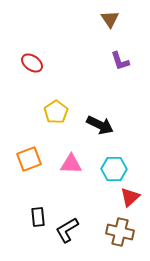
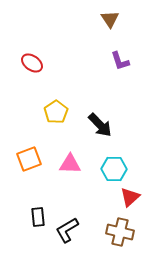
black arrow: rotated 20 degrees clockwise
pink triangle: moved 1 px left
